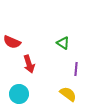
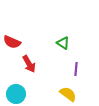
red arrow: rotated 12 degrees counterclockwise
cyan circle: moved 3 px left
